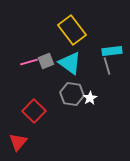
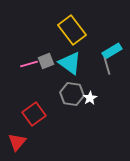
cyan rectangle: rotated 24 degrees counterclockwise
pink line: moved 2 px down
red square: moved 3 px down; rotated 10 degrees clockwise
red triangle: moved 1 px left
